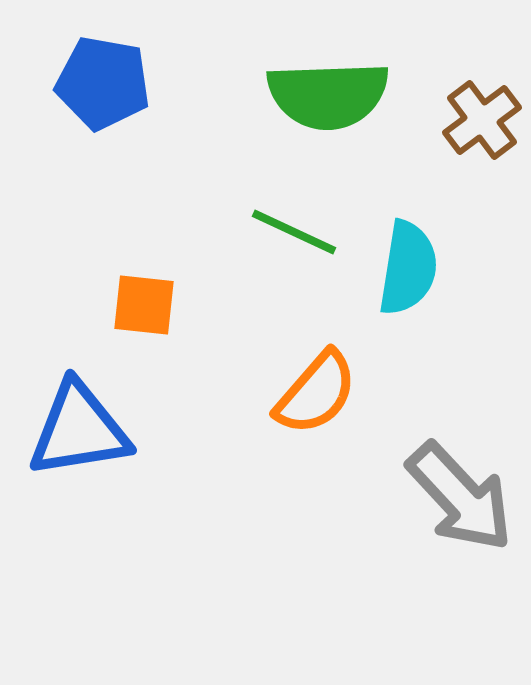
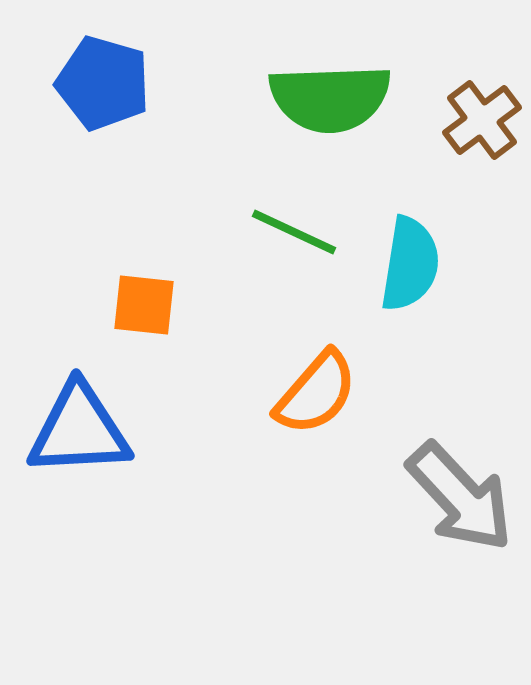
blue pentagon: rotated 6 degrees clockwise
green semicircle: moved 2 px right, 3 px down
cyan semicircle: moved 2 px right, 4 px up
blue triangle: rotated 6 degrees clockwise
